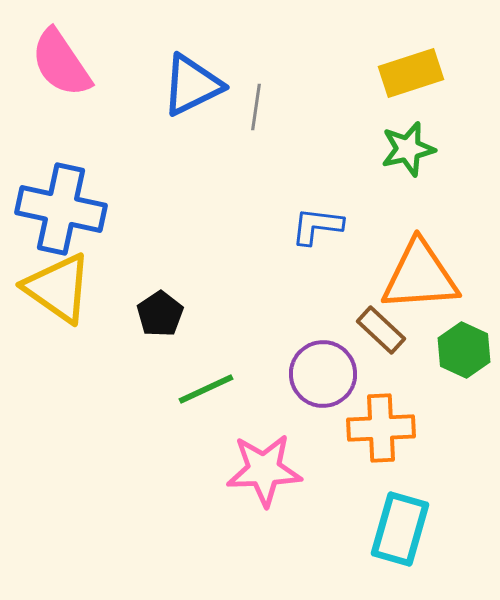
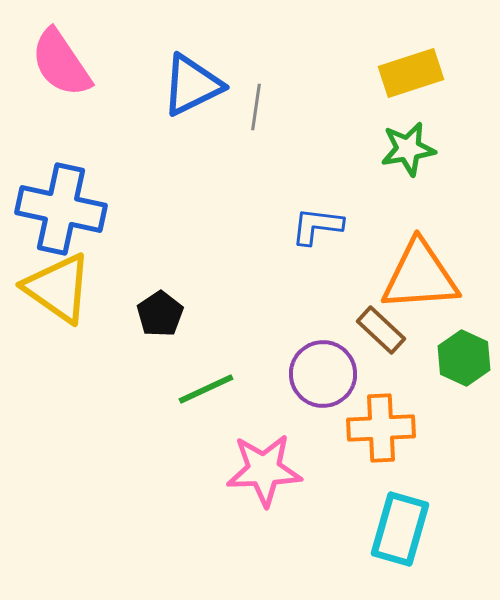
green star: rotated 4 degrees clockwise
green hexagon: moved 8 px down
